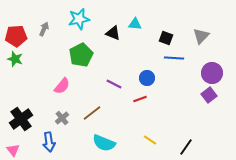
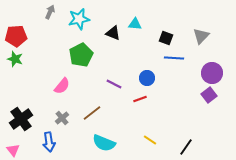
gray arrow: moved 6 px right, 17 px up
